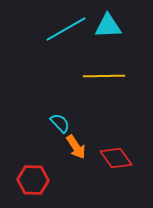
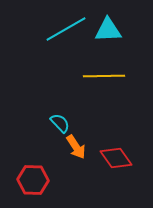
cyan triangle: moved 4 px down
